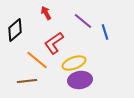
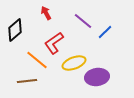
blue line: rotated 63 degrees clockwise
purple ellipse: moved 17 px right, 3 px up
